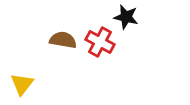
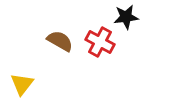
black star: rotated 20 degrees counterclockwise
brown semicircle: moved 3 px left, 1 px down; rotated 20 degrees clockwise
